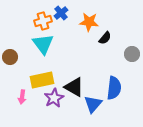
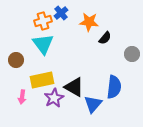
brown circle: moved 6 px right, 3 px down
blue semicircle: moved 1 px up
